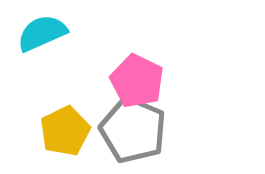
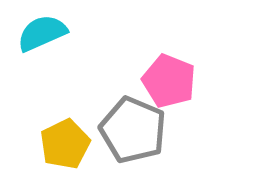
pink pentagon: moved 32 px right; rotated 4 degrees counterclockwise
yellow pentagon: moved 13 px down
